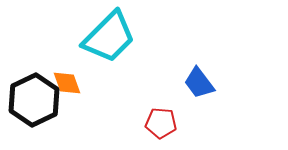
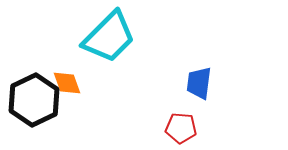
blue trapezoid: rotated 44 degrees clockwise
red pentagon: moved 20 px right, 5 px down
